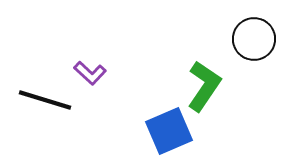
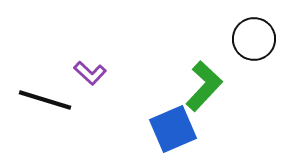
green L-shape: rotated 9 degrees clockwise
blue square: moved 4 px right, 2 px up
